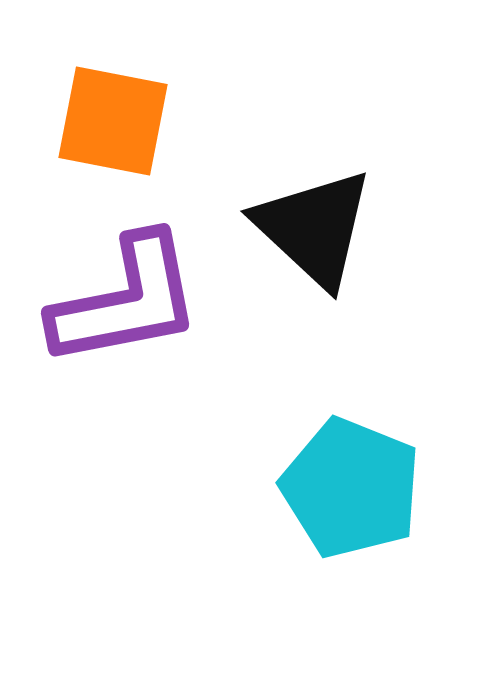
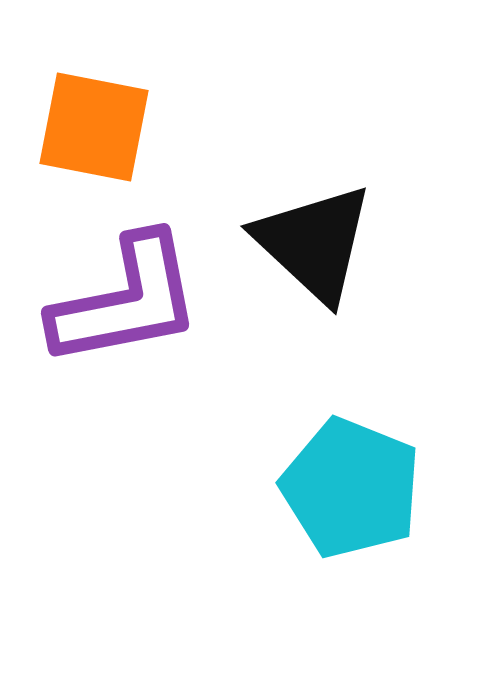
orange square: moved 19 px left, 6 px down
black triangle: moved 15 px down
